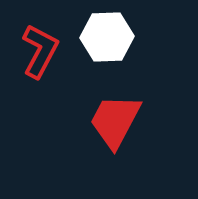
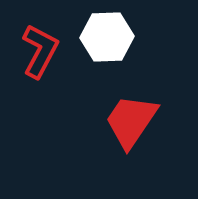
red trapezoid: moved 16 px right; rotated 6 degrees clockwise
